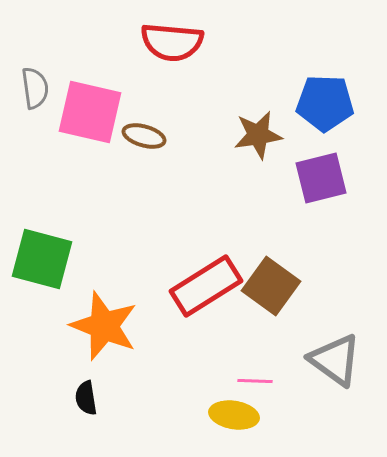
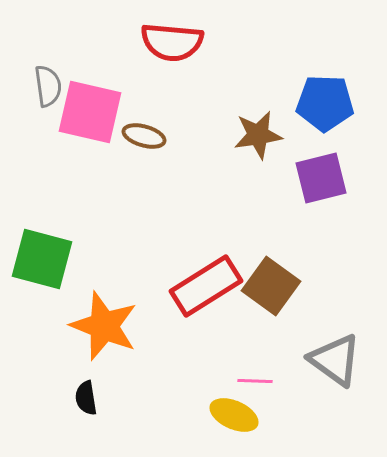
gray semicircle: moved 13 px right, 2 px up
yellow ellipse: rotated 15 degrees clockwise
